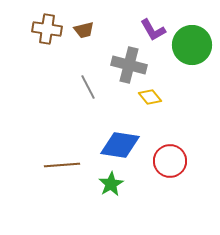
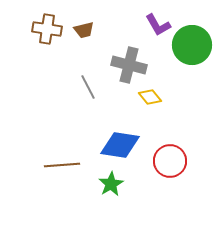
purple L-shape: moved 5 px right, 5 px up
